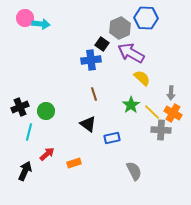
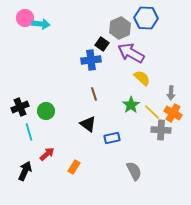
cyan line: rotated 30 degrees counterclockwise
orange rectangle: moved 4 px down; rotated 40 degrees counterclockwise
